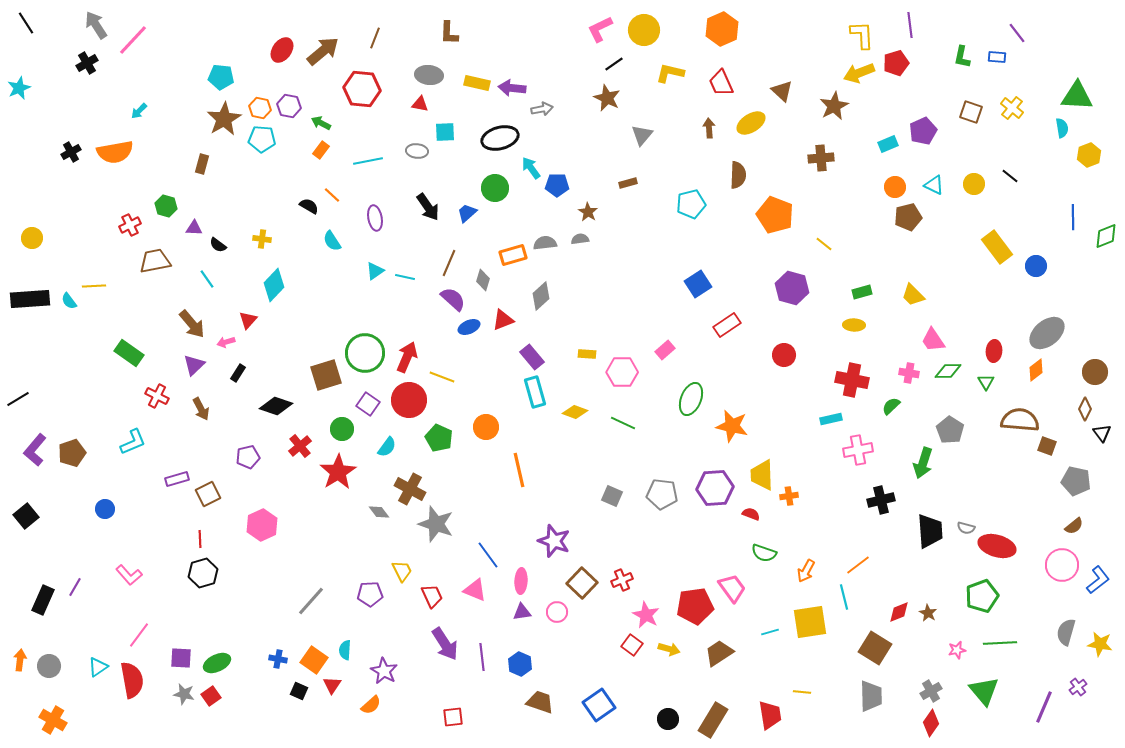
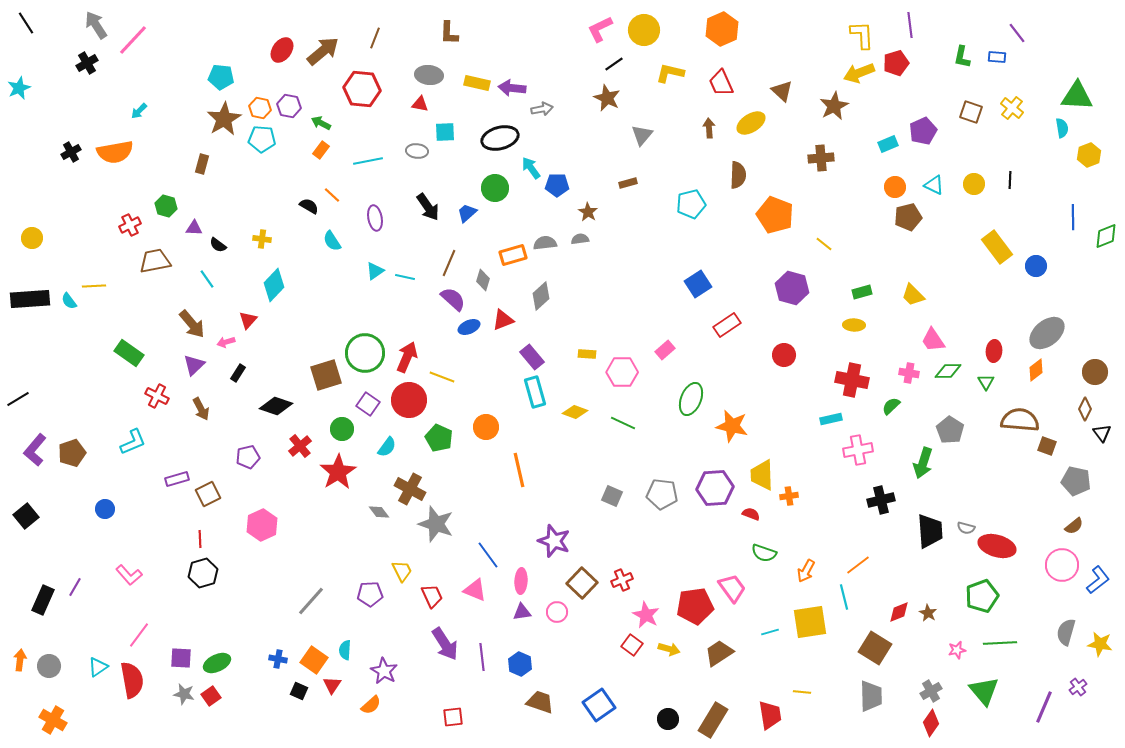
black line at (1010, 176): moved 4 px down; rotated 54 degrees clockwise
